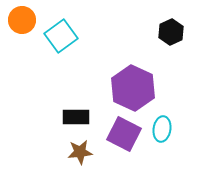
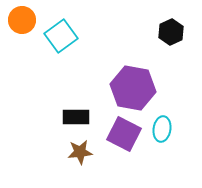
purple hexagon: rotated 15 degrees counterclockwise
